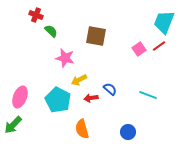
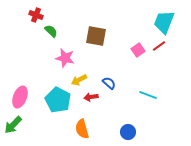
pink square: moved 1 px left, 1 px down
blue semicircle: moved 1 px left, 6 px up
red arrow: moved 1 px up
